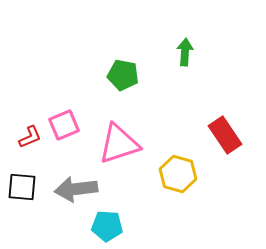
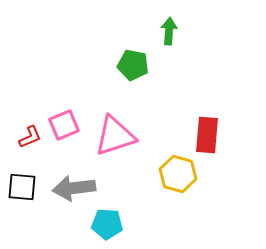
green arrow: moved 16 px left, 21 px up
green pentagon: moved 10 px right, 10 px up
red rectangle: moved 18 px left; rotated 39 degrees clockwise
pink triangle: moved 4 px left, 8 px up
gray arrow: moved 2 px left, 1 px up
cyan pentagon: moved 2 px up
